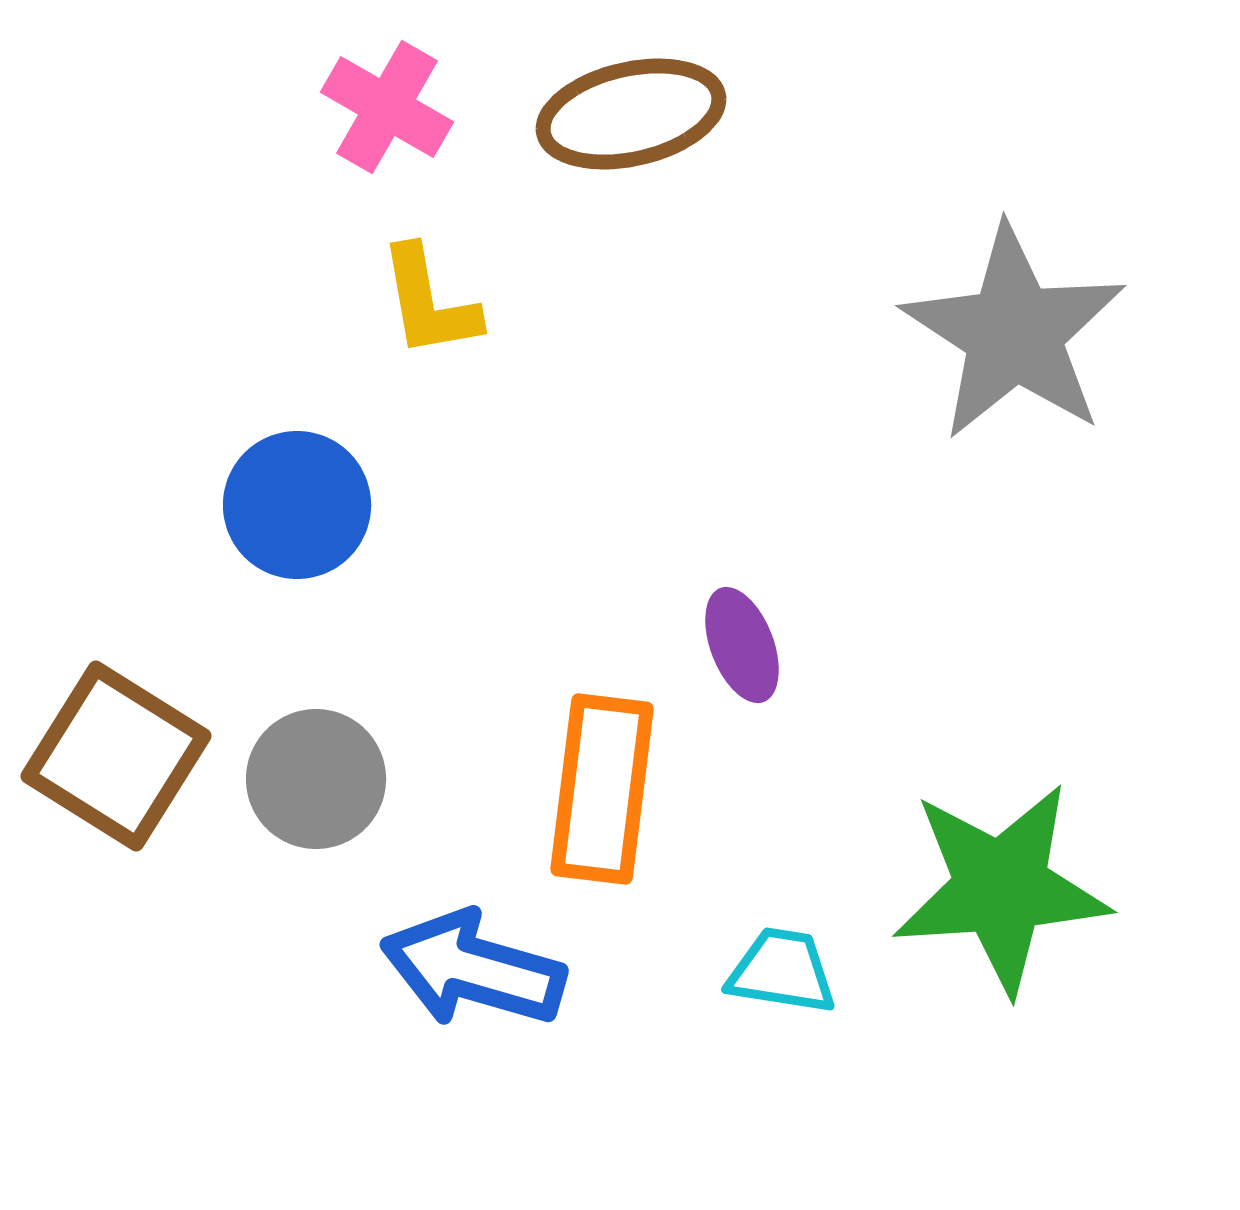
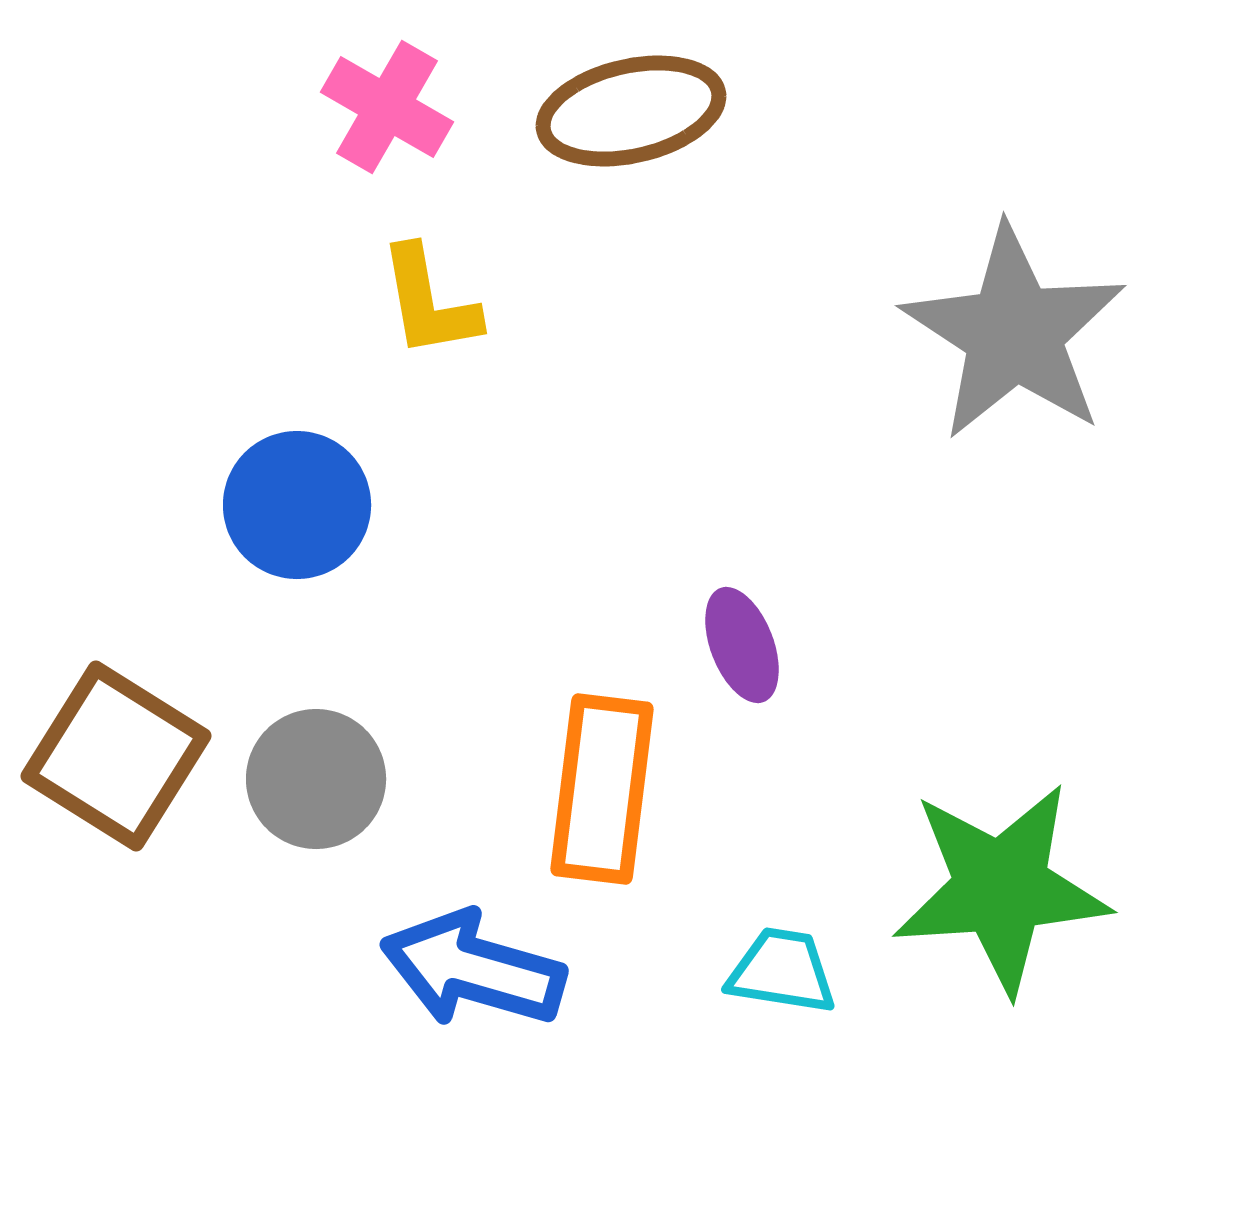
brown ellipse: moved 3 px up
